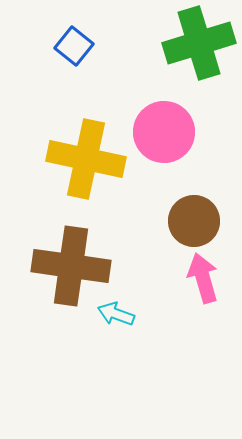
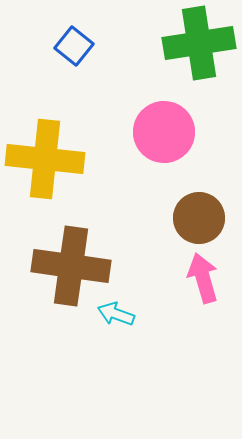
green cross: rotated 8 degrees clockwise
yellow cross: moved 41 px left; rotated 6 degrees counterclockwise
brown circle: moved 5 px right, 3 px up
